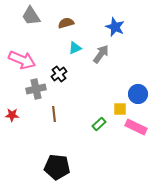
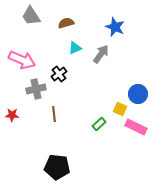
yellow square: rotated 24 degrees clockwise
